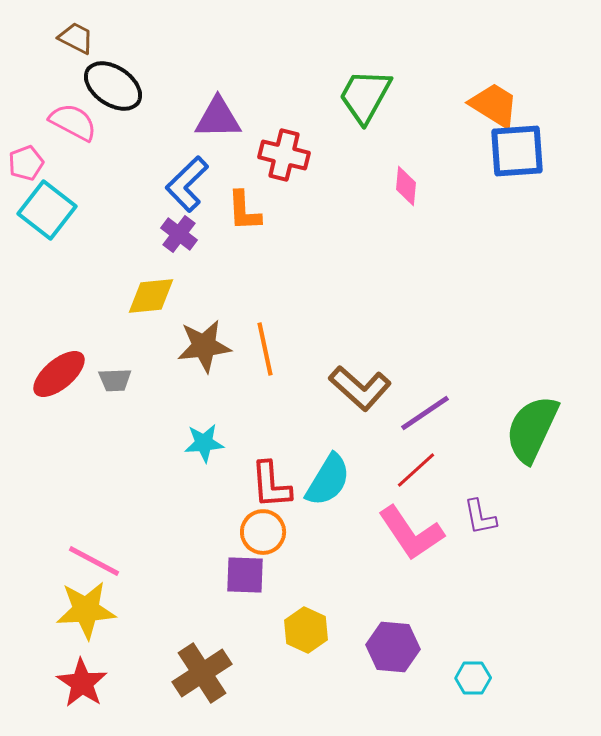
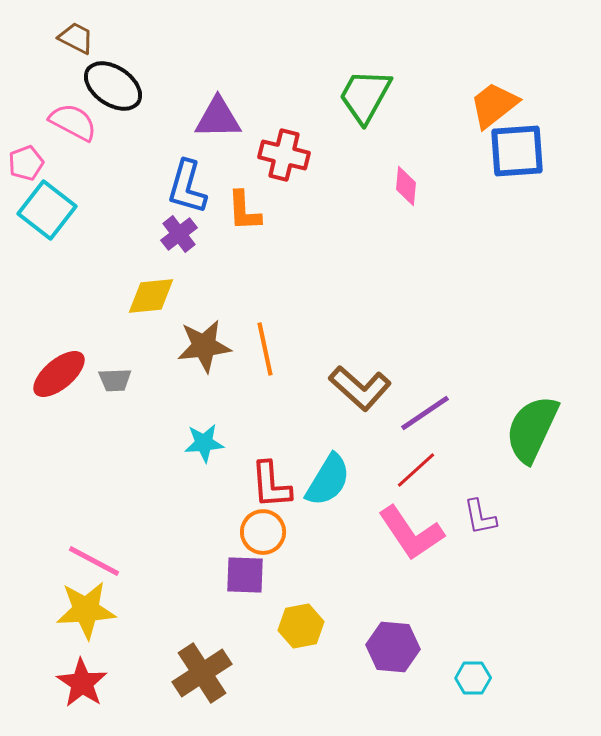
orange trapezoid: rotated 70 degrees counterclockwise
blue L-shape: moved 3 px down; rotated 30 degrees counterclockwise
purple cross: rotated 15 degrees clockwise
yellow hexagon: moved 5 px left, 4 px up; rotated 24 degrees clockwise
